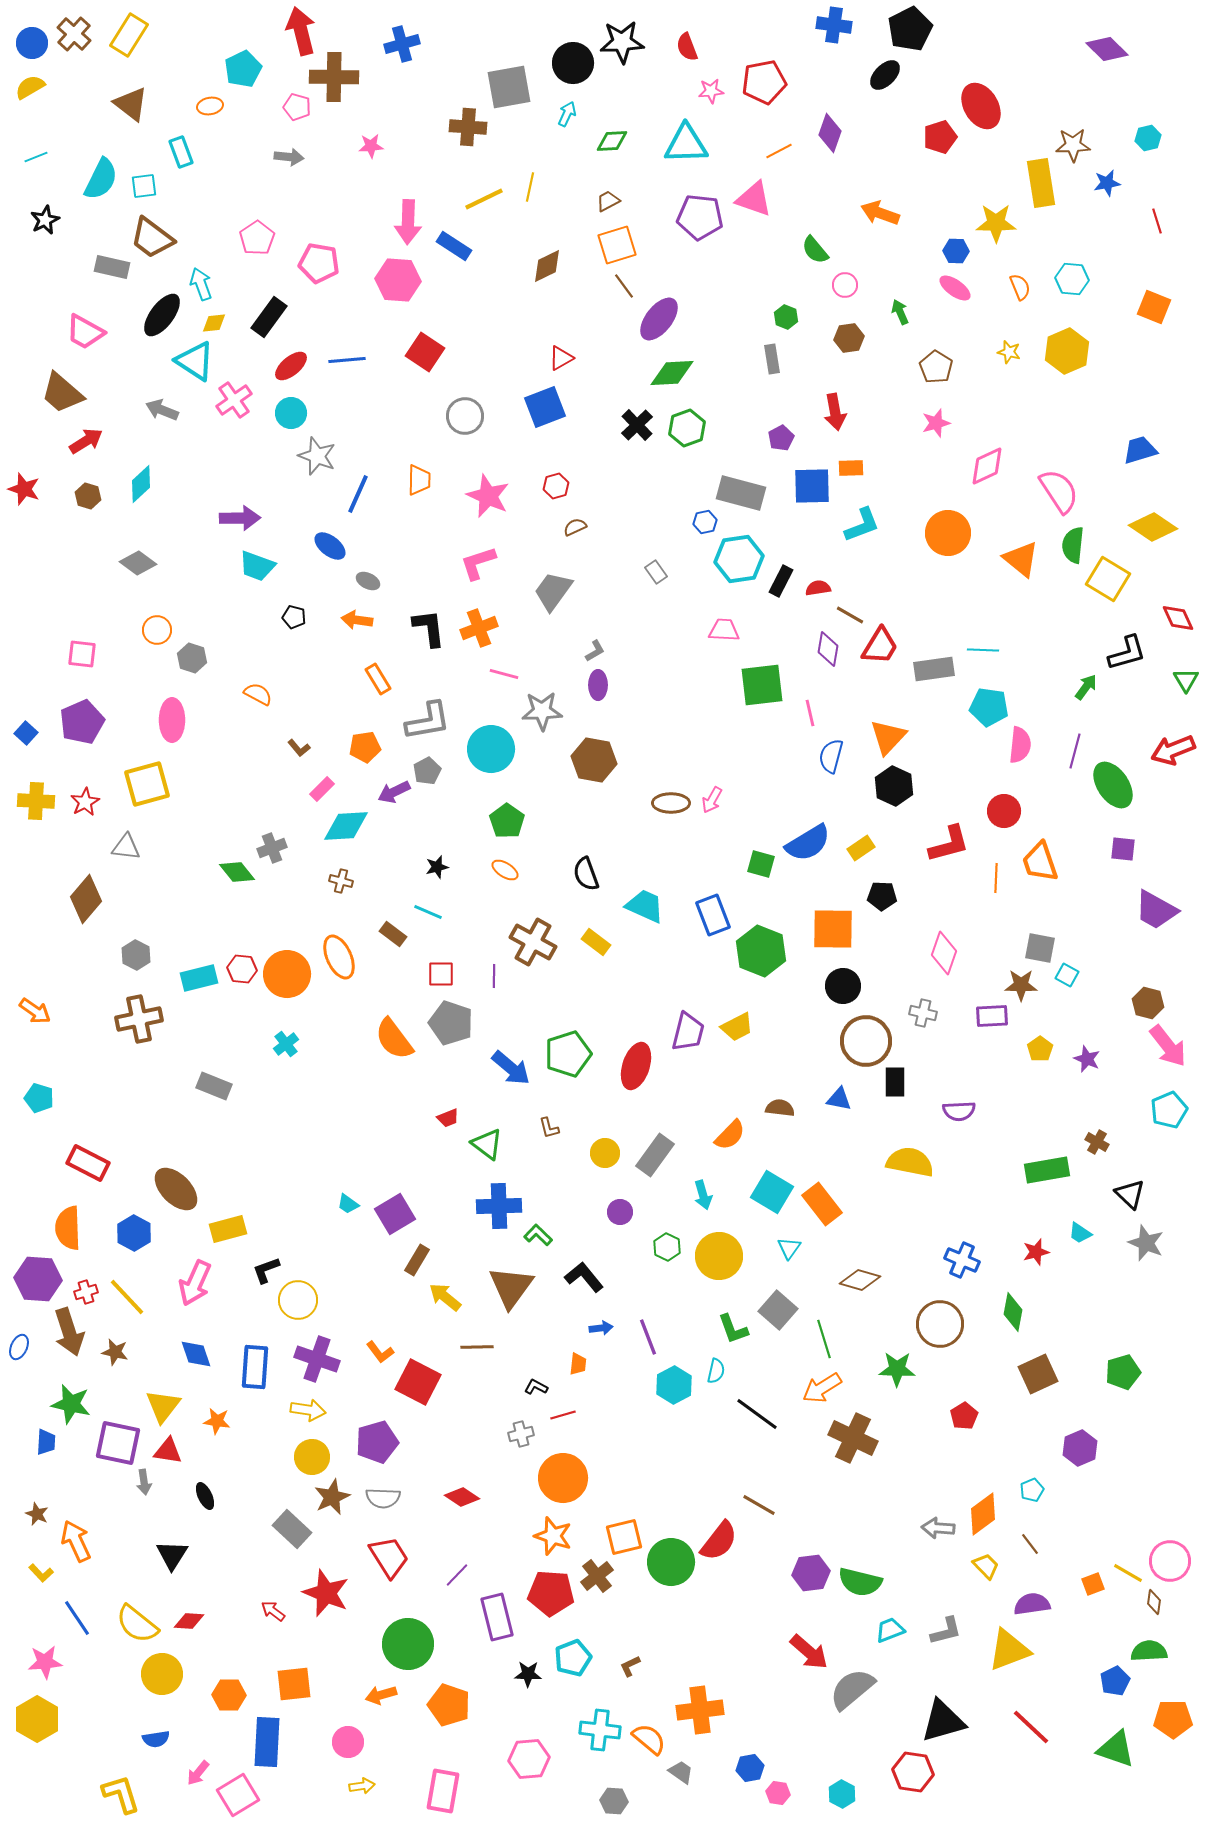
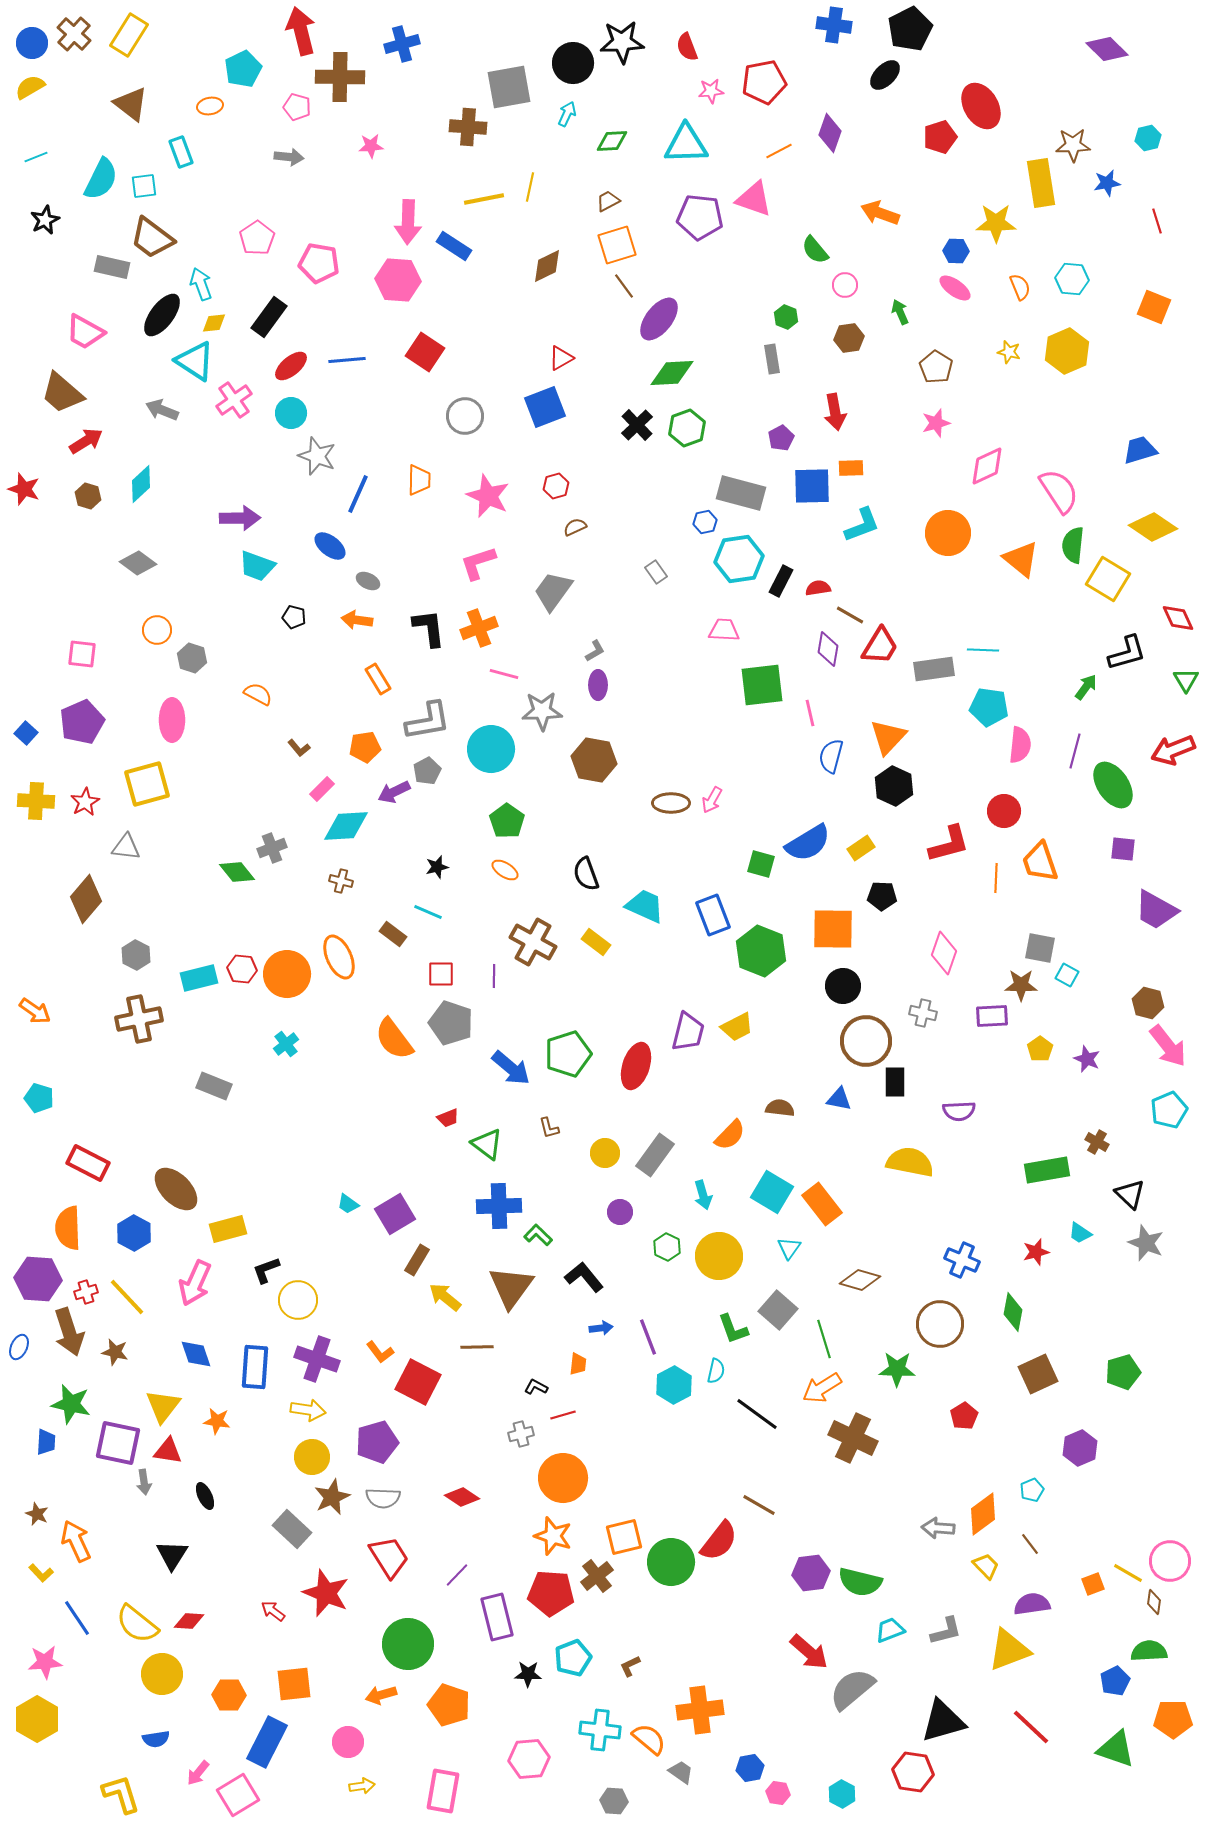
brown cross at (334, 77): moved 6 px right
yellow line at (484, 199): rotated 15 degrees clockwise
blue rectangle at (267, 1742): rotated 24 degrees clockwise
